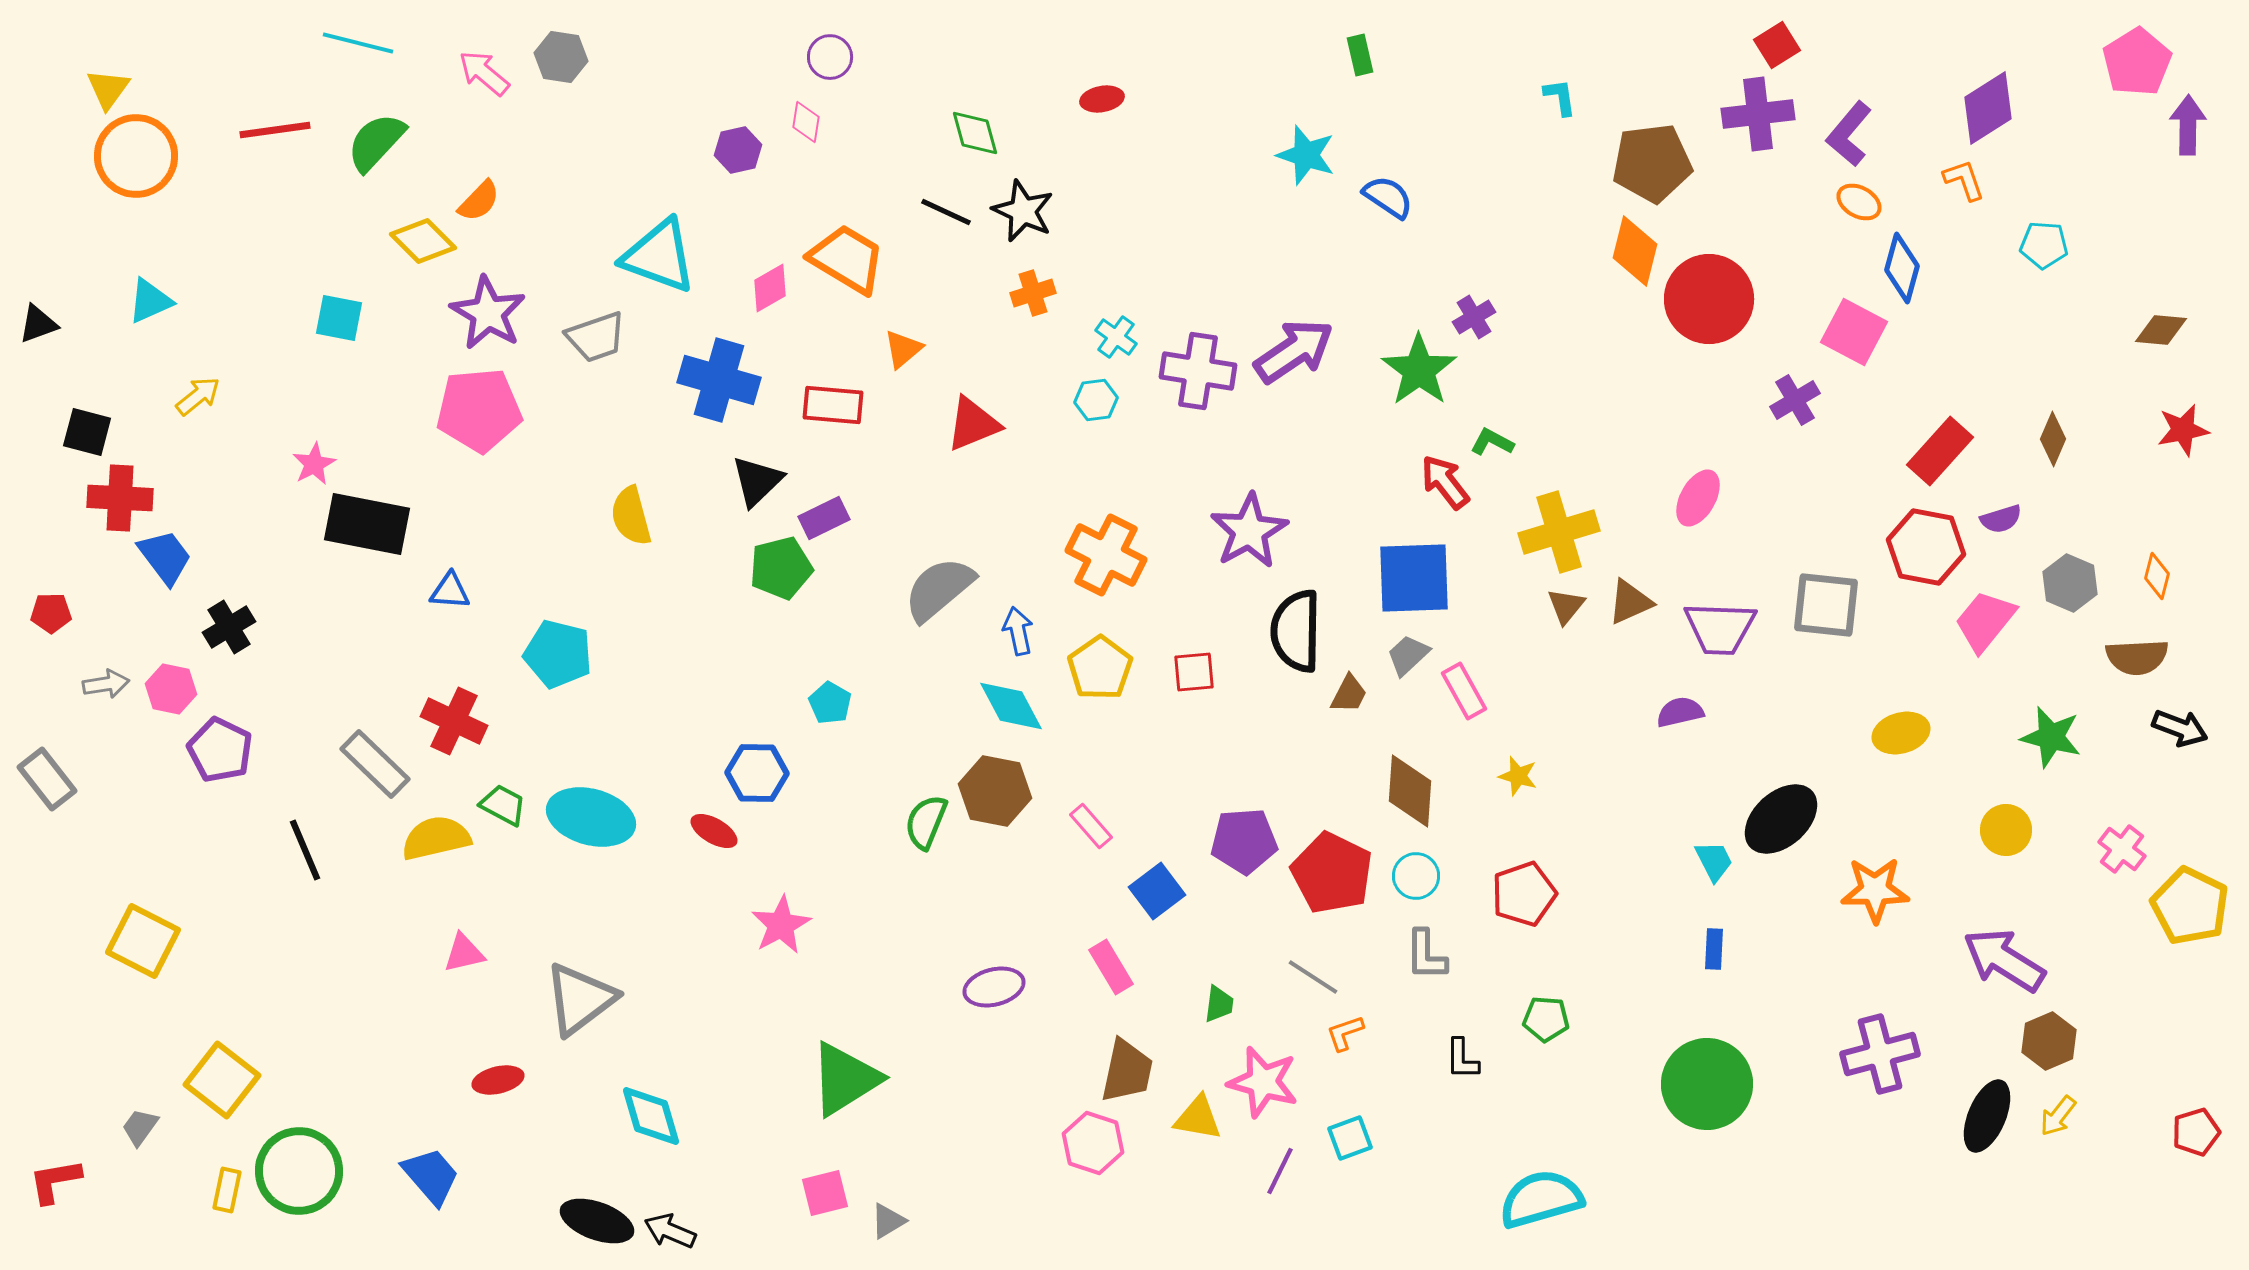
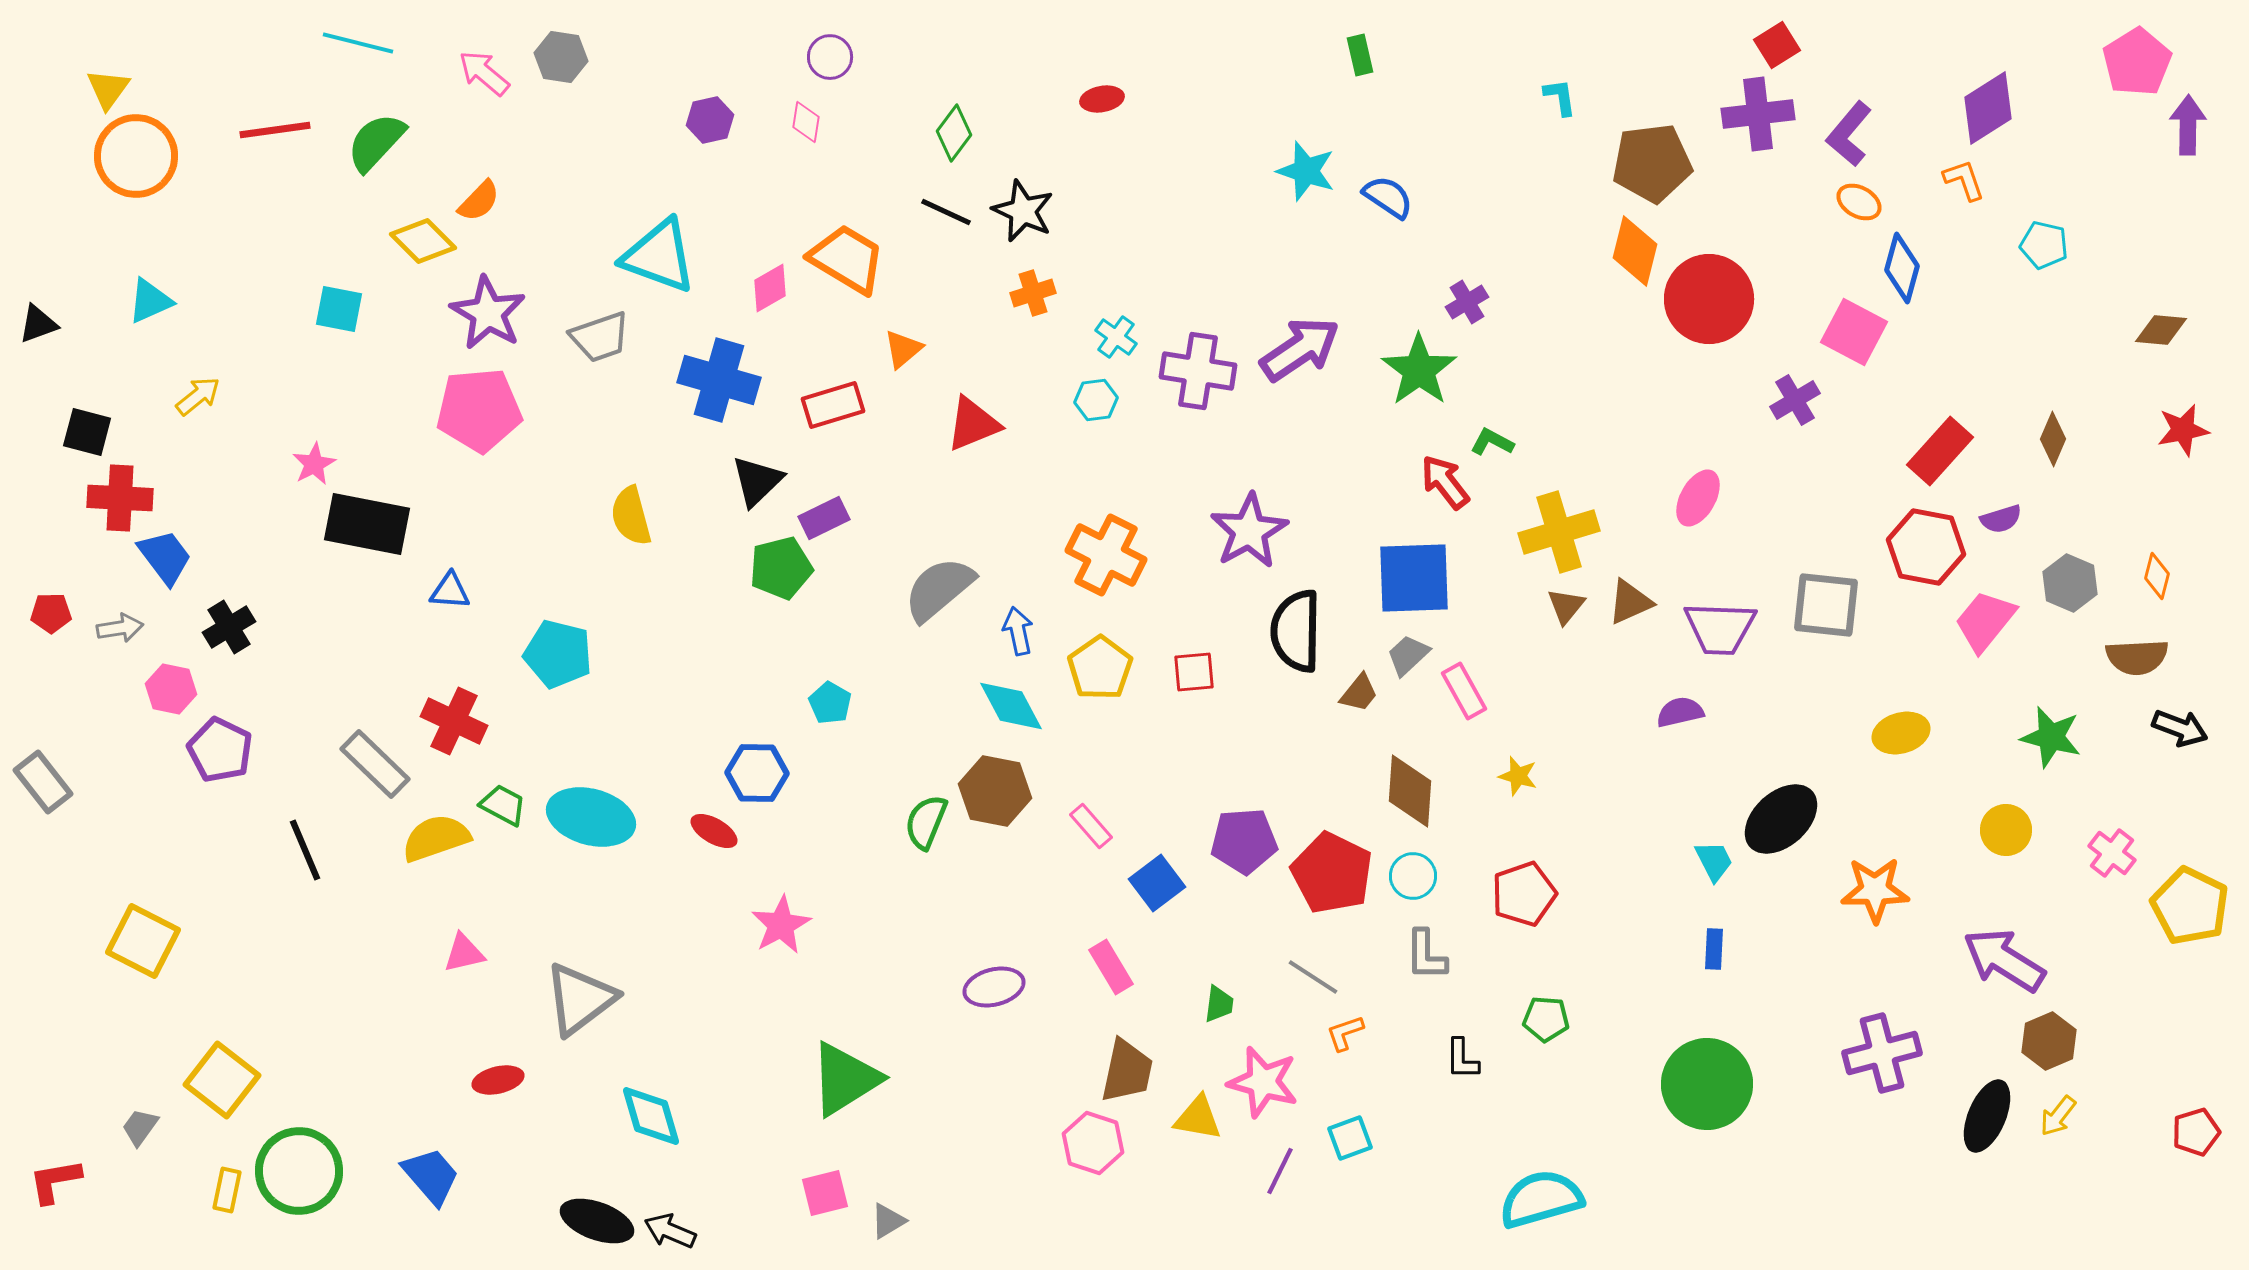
green diamond at (975, 133): moved 21 px left; rotated 52 degrees clockwise
purple hexagon at (738, 150): moved 28 px left, 30 px up
cyan star at (1306, 155): moved 16 px down
cyan pentagon at (2044, 245): rotated 9 degrees clockwise
purple cross at (1474, 317): moved 7 px left, 15 px up
cyan square at (339, 318): moved 9 px up
gray trapezoid at (596, 337): moved 4 px right
purple arrow at (1294, 351): moved 6 px right, 2 px up
red rectangle at (833, 405): rotated 22 degrees counterclockwise
gray arrow at (106, 684): moved 14 px right, 56 px up
brown trapezoid at (1349, 694): moved 10 px right, 1 px up; rotated 12 degrees clockwise
gray rectangle at (47, 779): moved 4 px left, 3 px down
yellow semicircle at (436, 838): rotated 6 degrees counterclockwise
pink cross at (2122, 849): moved 10 px left, 4 px down
cyan circle at (1416, 876): moved 3 px left
blue square at (1157, 891): moved 8 px up
purple cross at (1880, 1054): moved 2 px right, 1 px up
